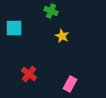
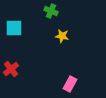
yellow star: rotated 16 degrees counterclockwise
red cross: moved 18 px left, 5 px up; rotated 14 degrees clockwise
